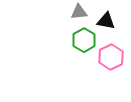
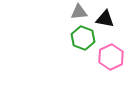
black triangle: moved 1 px left, 2 px up
green hexagon: moved 1 px left, 2 px up; rotated 10 degrees counterclockwise
